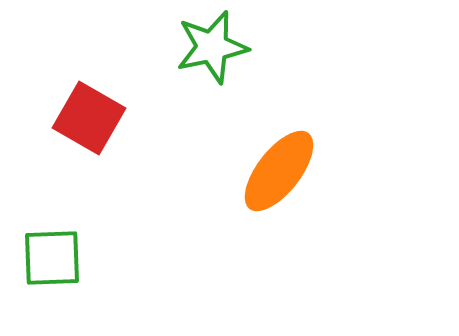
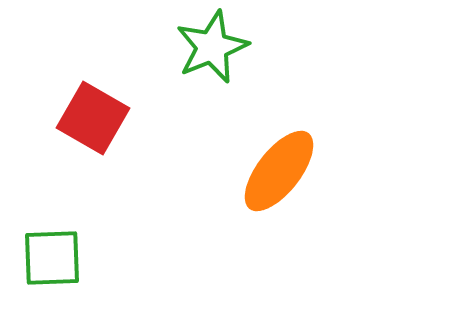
green star: rotated 10 degrees counterclockwise
red square: moved 4 px right
